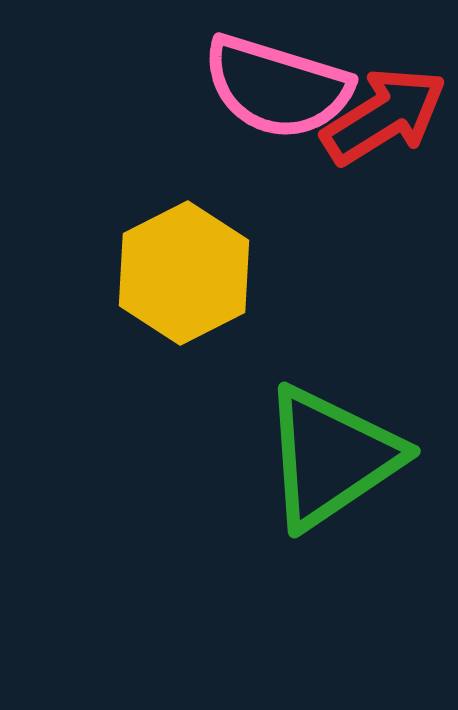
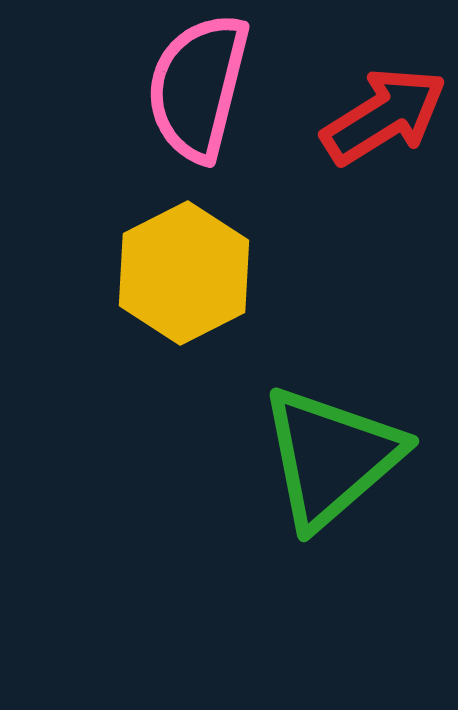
pink semicircle: moved 79 px left; rotated 87 degrees clockwise
green triangle: rotated 7 degrees counterclockwise
